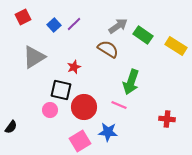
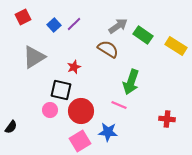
red circle: moved 3 px left, 4 px down
